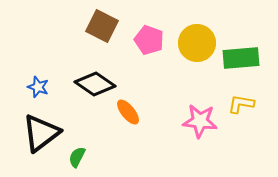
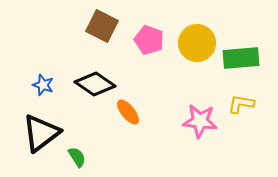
blue star: moved 5 px right, 2 px up
green semicircle: rotated 120 degrees clockwise
